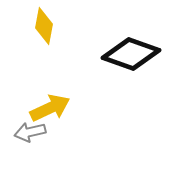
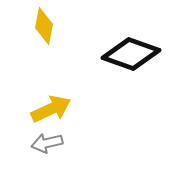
yellow arrow: moved 1 px right, 1 px down
gray arrow: moved 17 px right, 11 px down
